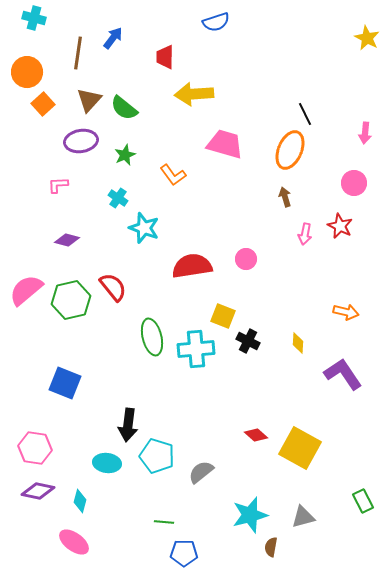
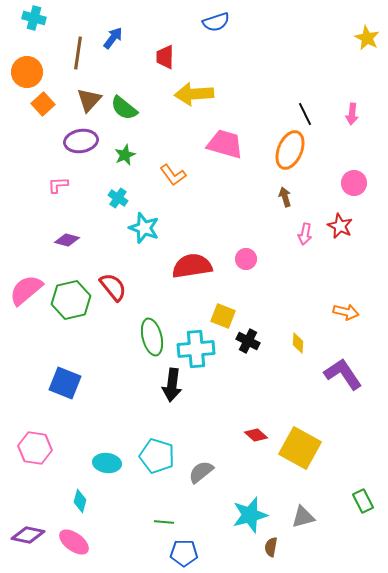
pink arrow at (365, 133): moved 13 px left, 19 px up
black arrow at (128, 425): moved 44 px right, 40 px up
purple diamond at (38, 491): moved 10 px left, 44 px down
